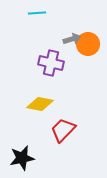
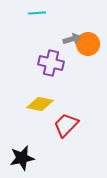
red trapezoid: moved 3 px right, 5 px up
